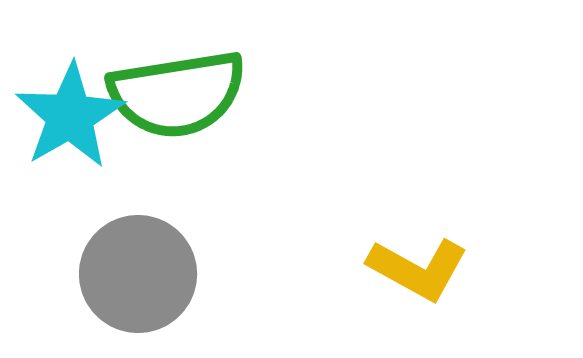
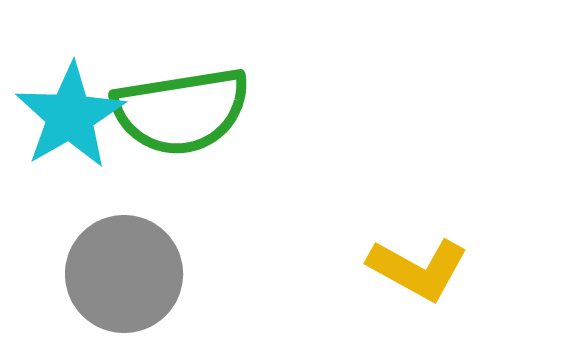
green semicircle: moved 4 px right, 17 px down
gray circle: moved 14 px left
